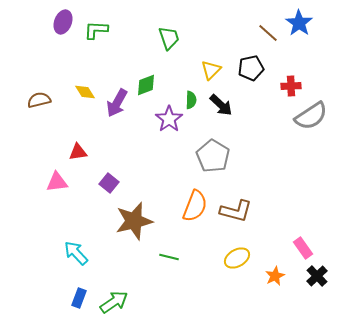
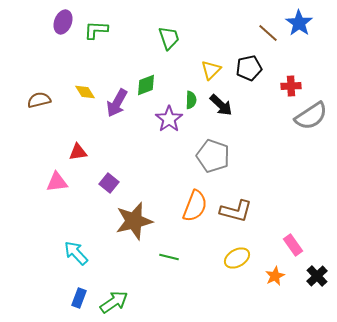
black pentagon: moved 2 px left
gray pentagon: rotated 12 degrees counterclockwise
pink rectangle: moved 10 px left, 3 px up
